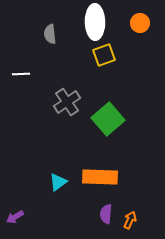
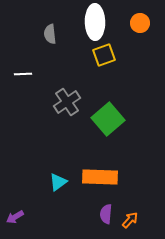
white line: moved 2 px right
orange arrow: rotated 18 degrees clockwise
